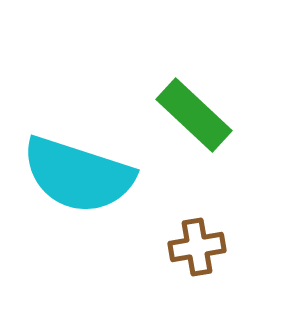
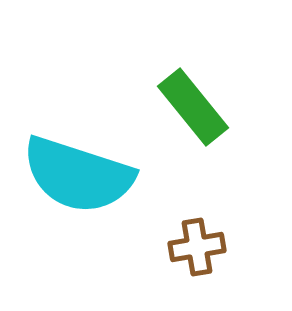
green rectangle: moved 1 px left, 8 px up; rotated 8 degrees clockwise
